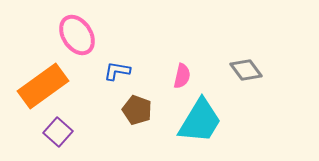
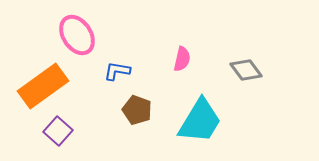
pink semicircle: moved 17 px up
purple square: moved 1 px up
